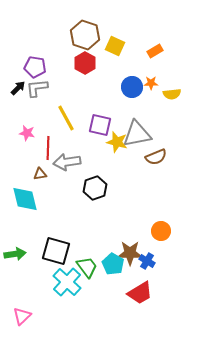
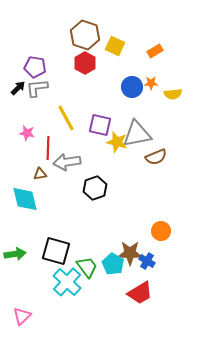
yellow semicircle: moved 1 px right
